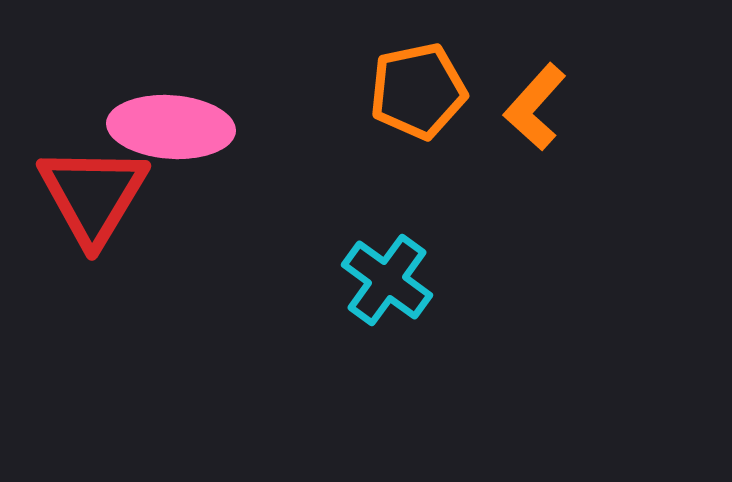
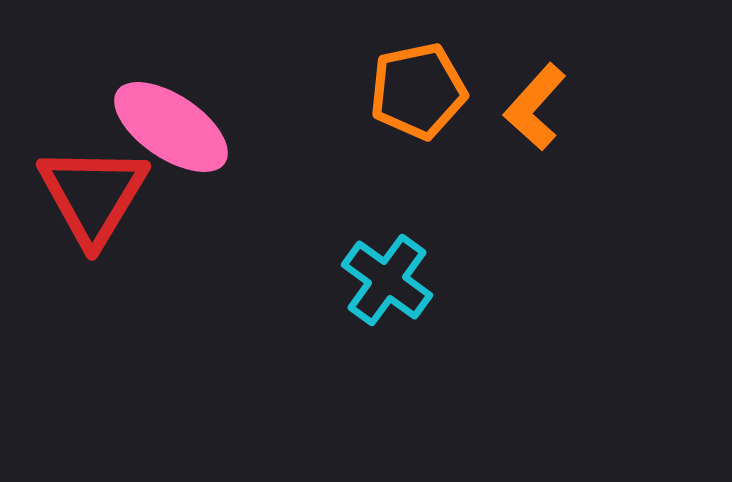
pink ellipse: rotated 30 degrees clockwise
